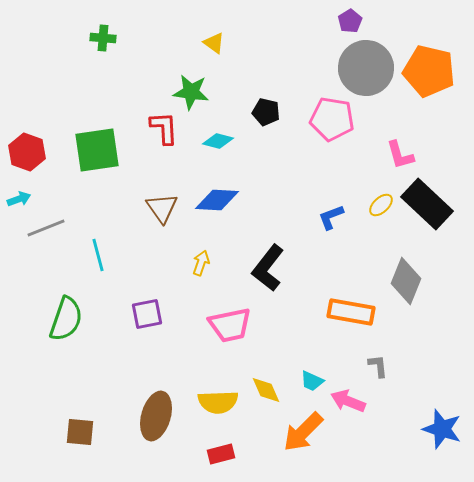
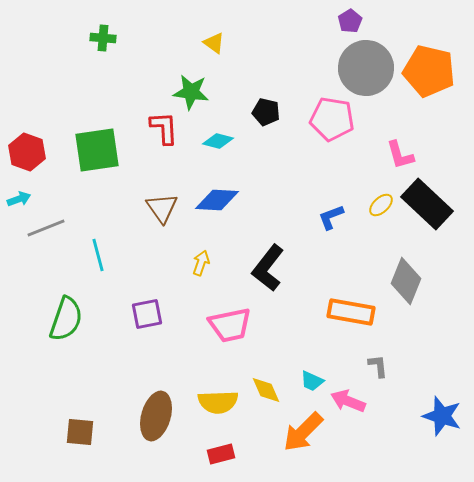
blue star: moved 13 px up
